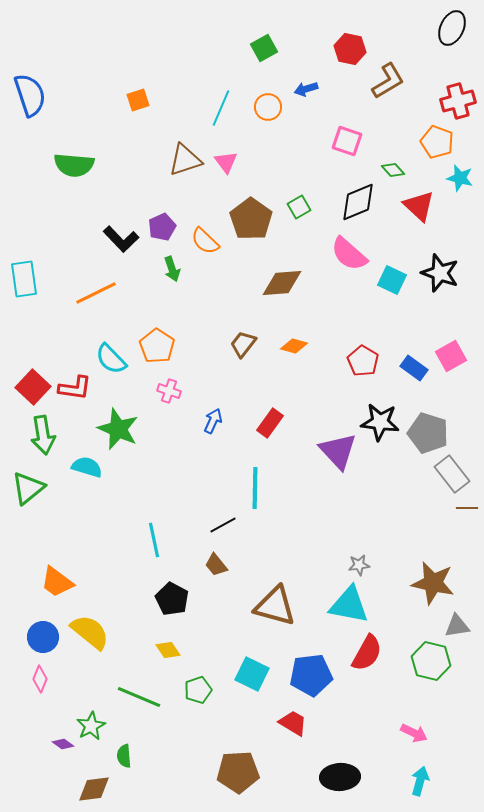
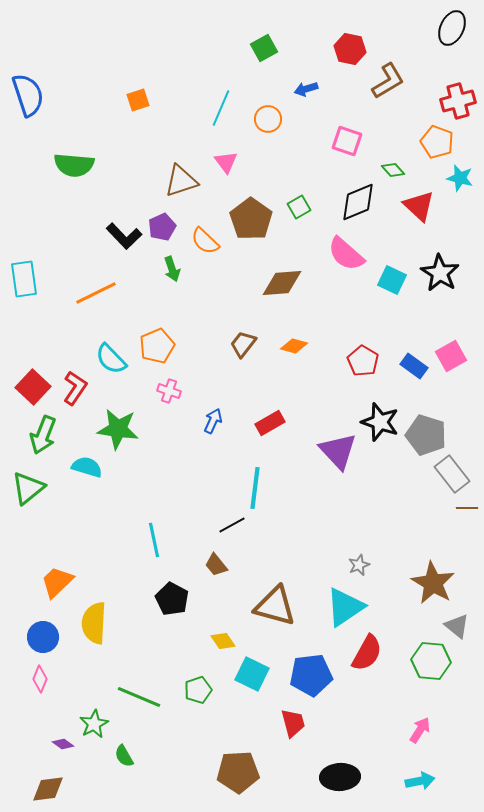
blue semicircle at (30, 95): moved 2 px left
orange circle at (268, 107): moved 12 px down
brown triangle at (185, 160): moved 4 px left, 21 px down
black L-shape at (121, 239): moved 3 px right, 3 px up
pink semicircle at (349, 254): moved 3 px left
black star at (440, 273): rotated 12 degrees clockwise
orange pentagon at (157, 346): rotated 16 degrees clockwise
blue rectangle at (414, 368): moved 2 px up
red L-shape at (75, 388): rotated 64 degrees counterclockwise
black star at (380, 422): rotated 12 degrees clockwise
red rectangle at (270, 423): rotated 24 degrees clockwise
green star at (118, 429): rotated 15 degrees counterclockwise
gray pentagon at (428, 433): moved 2 px left, 2 px down
green arrow at (43, 435): rotated 30 degrees clockwise
cyan line at (255, 488): rotated 6 degrees clockwise
black line at (223, 525): moved 9 px right
gray star at (359, 565): rotated 15 degrees counterclockwise
orange trapezoid at (57, 582): rotated 99 degrees clockwise
brown star at (433, 583): rotated 18 degrees clockwise
cyan triangle at (349, 605): moved 4 px left, 2 px down; rotated 45 degrees counterclockwise
gray triangle at (457, 626): rotated 48 degrees clockwise
yellow semicircle at (90, 632): moved 4 px right, 9 px up; rotated 126 degrees counterclockwise
yellow diamond at (168, 650): moved 55 px right, 9 px up
green hexagon at (431, 661): rotated 9 degrees counterclockwise
red trapezoid at (293, 723): rotated 44 degrees clockwise
green star at (91, 726): moved 3 px right, 2 px up
pink arrow at (414, 733): moved 6 px right, 3 px up; rotated 84 degrees counterclockwise
green semicircle at (124, 756): rotated 25 degrees counterclockwise
cyan arrow at (420, 781): rotated 64 degrees clockwise
brown diamond at (94, 789): moved 46 px left
